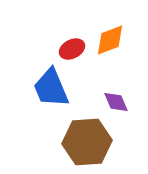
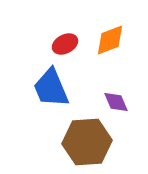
red ellipse: moved 7 px left, 5 px up
